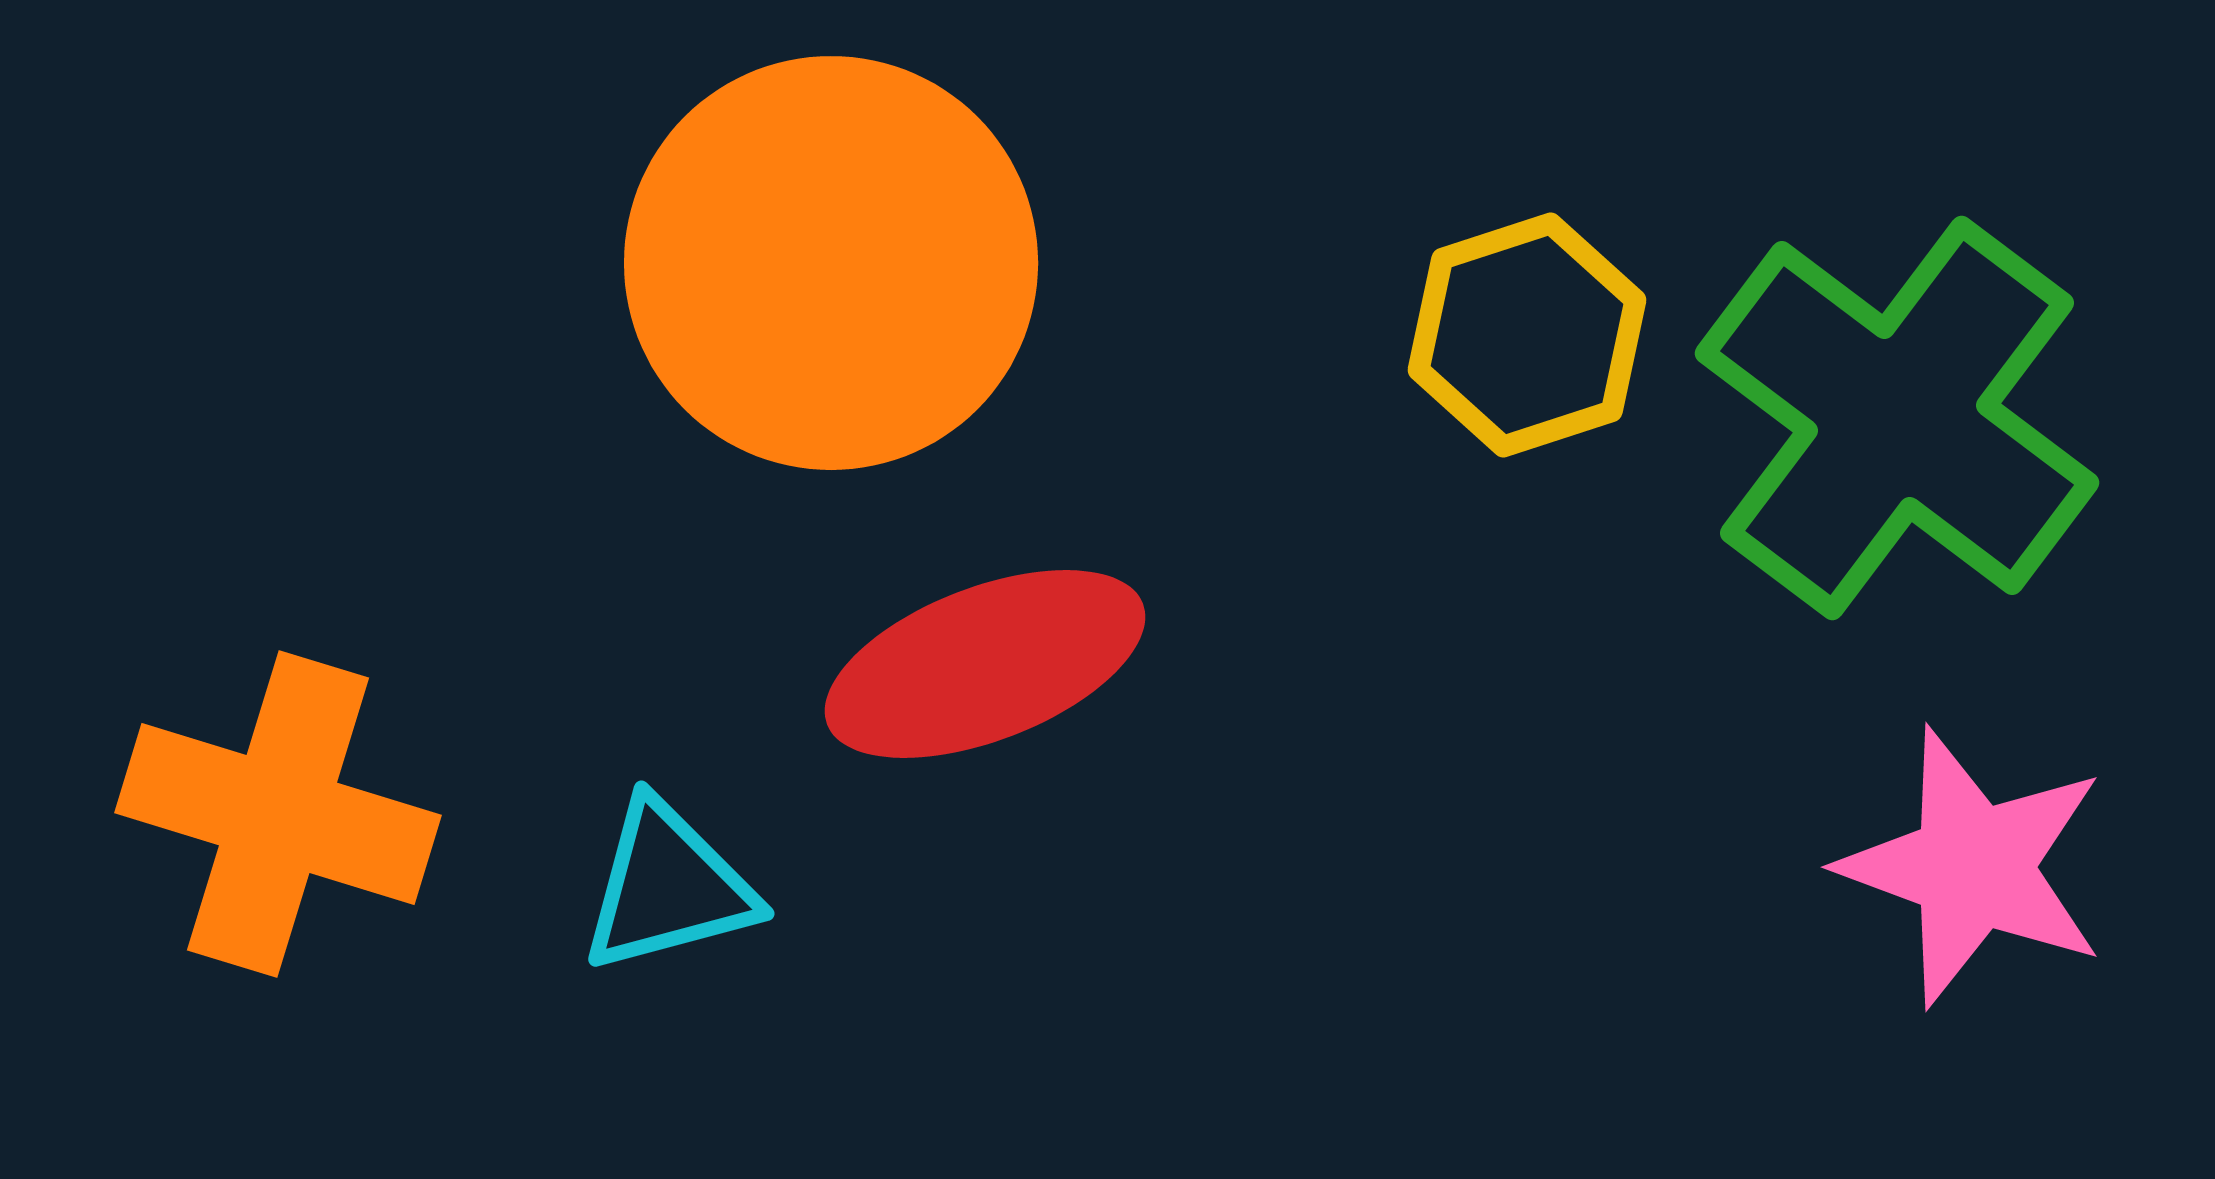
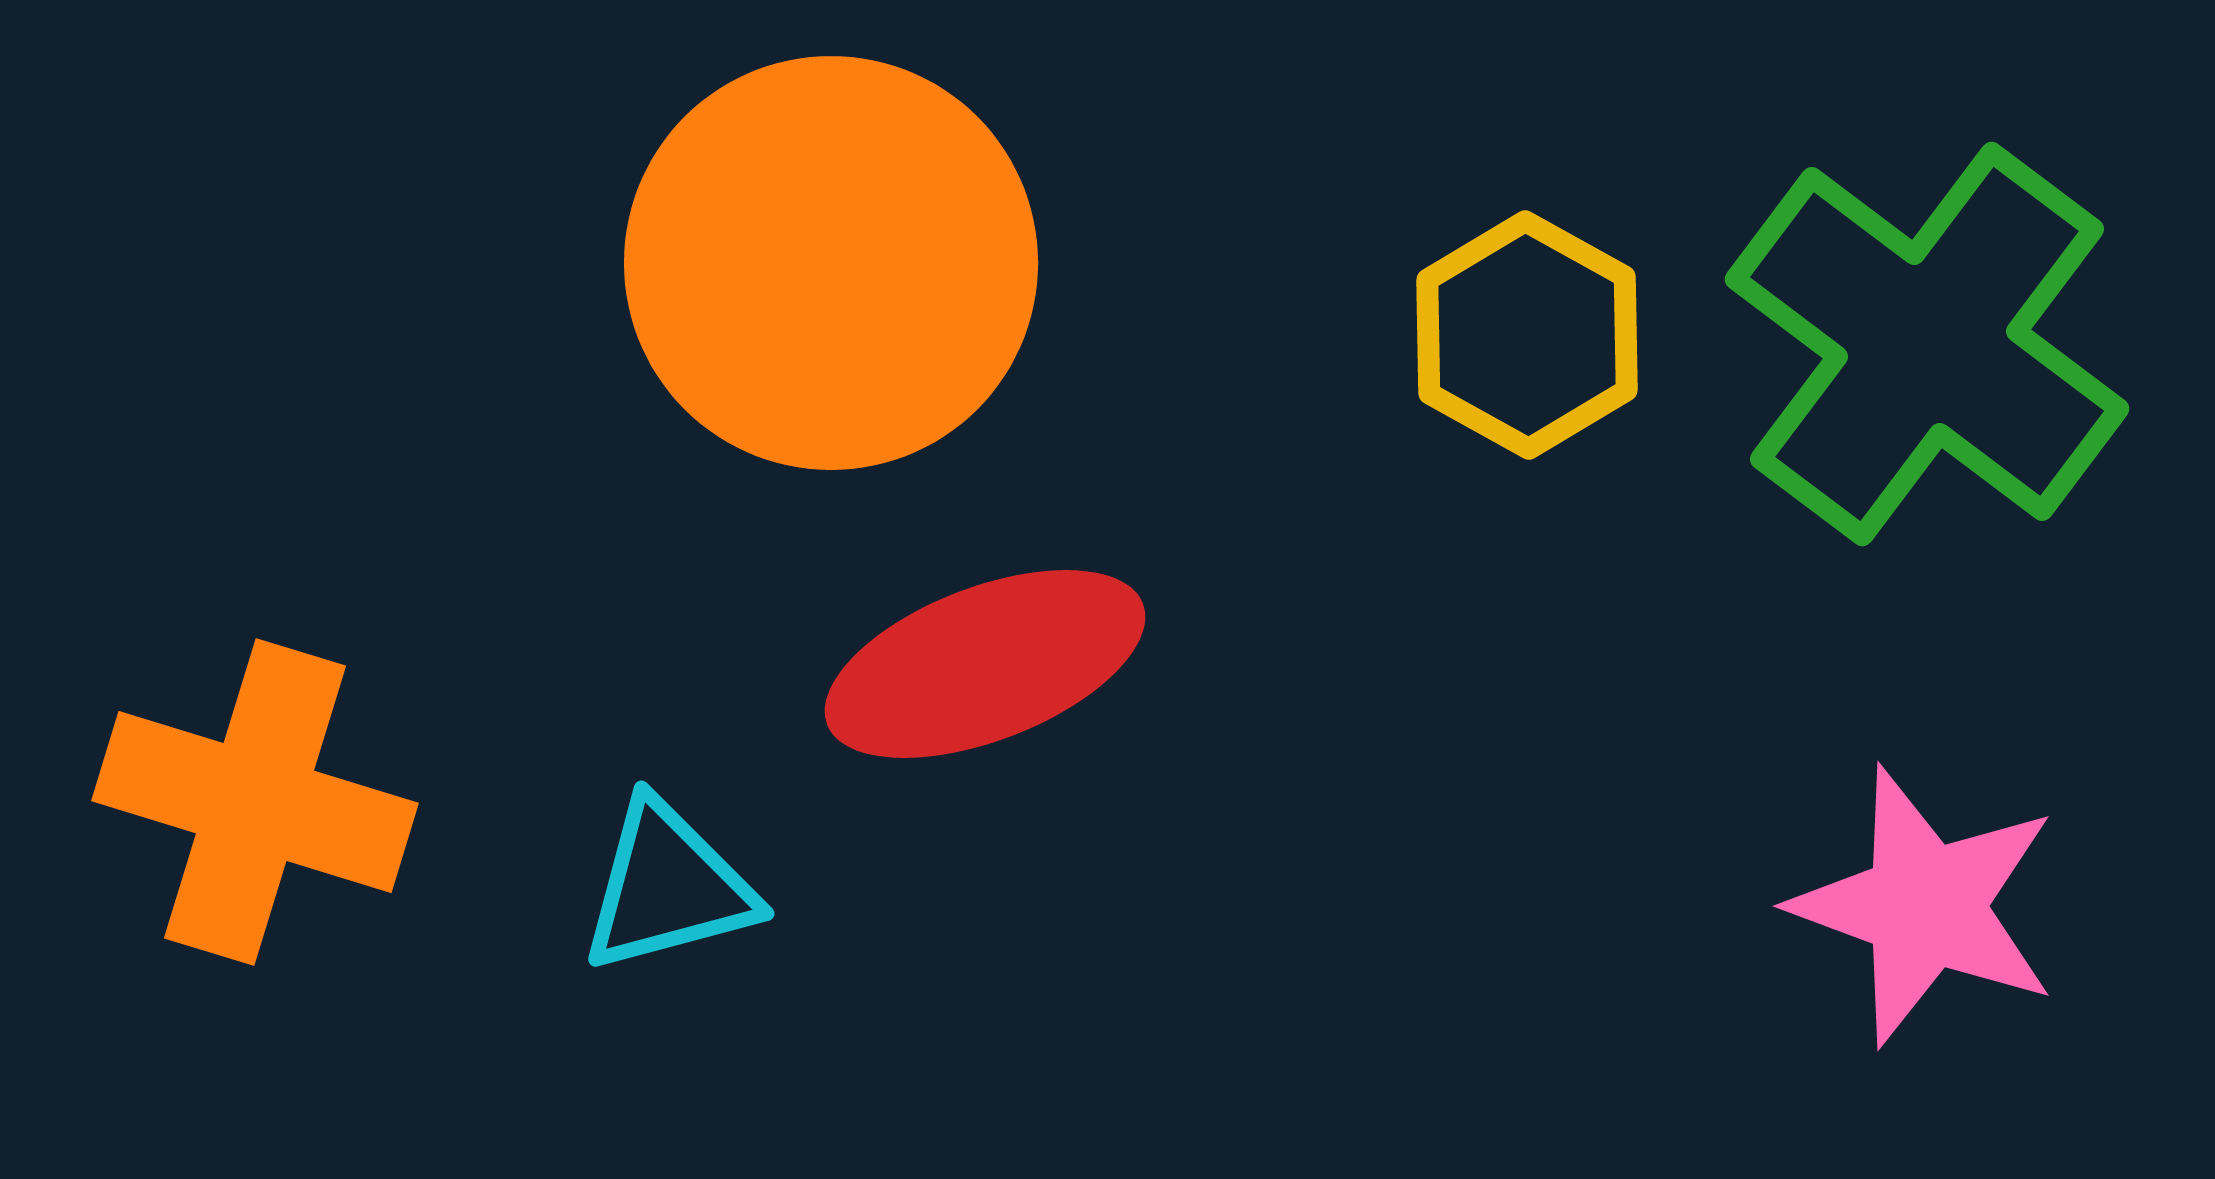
yellow hexagon: rotated 13 degrees counterclockwise
green cross: moved 30 px right, 74 px up
orange cross: moved 23 px left, 12 px up
pink star: moved 48 px left, 39 px down
